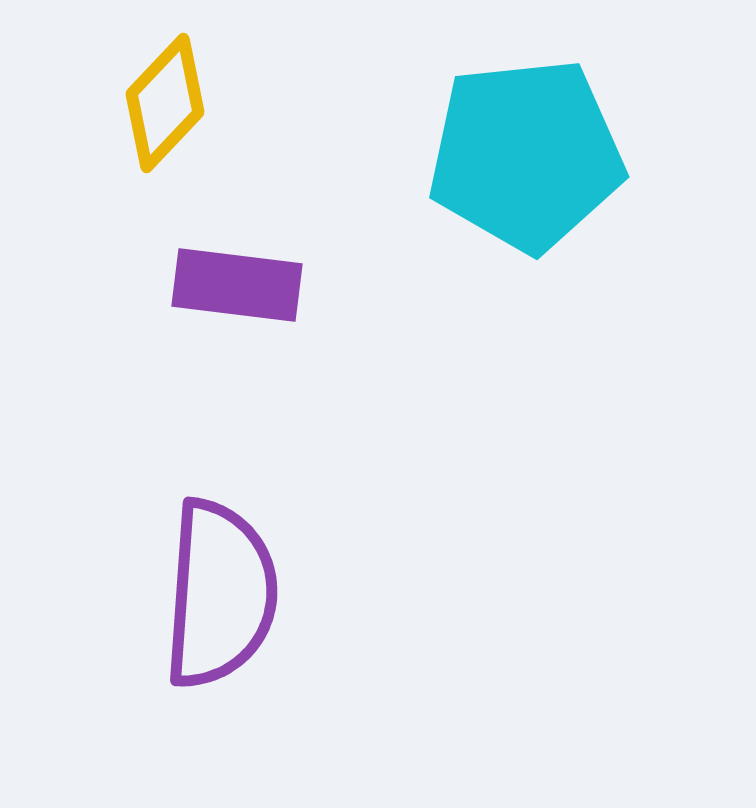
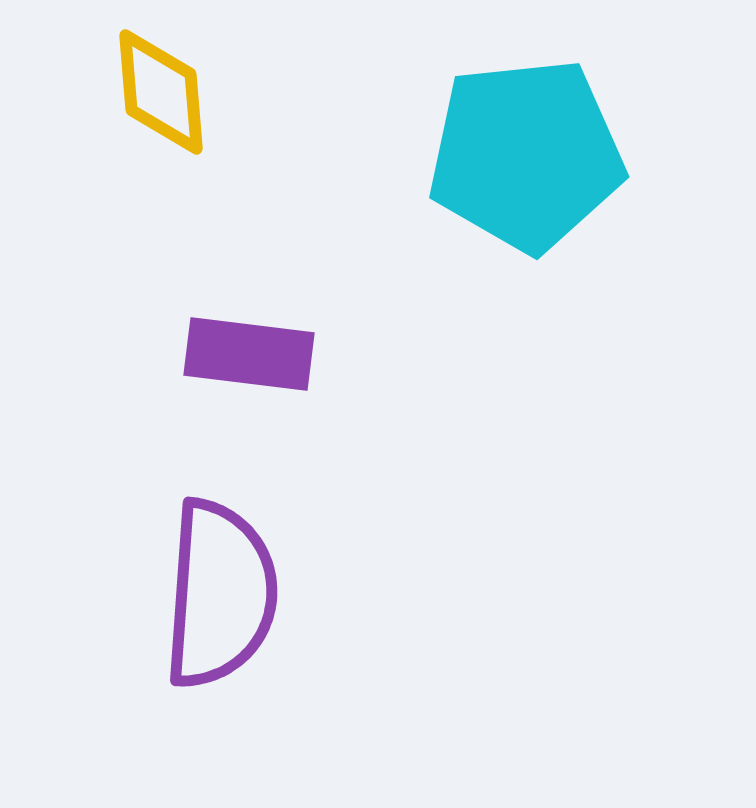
yellow diamond: moved 4 px left, 11 px up; rotated 48 degrees counterclockwise
purple rectangle: moved 12 px right, 69 px down
